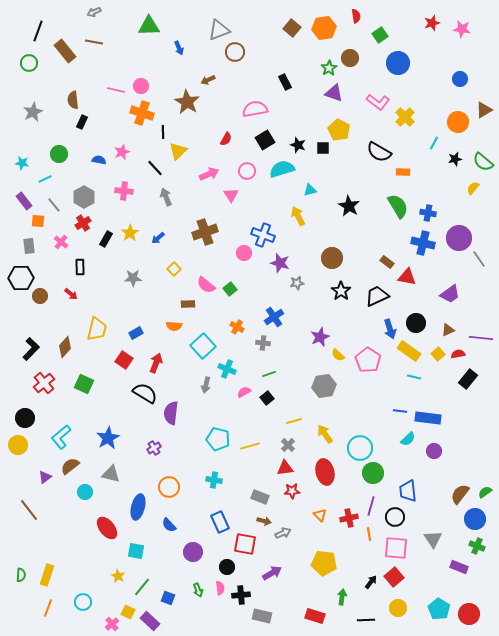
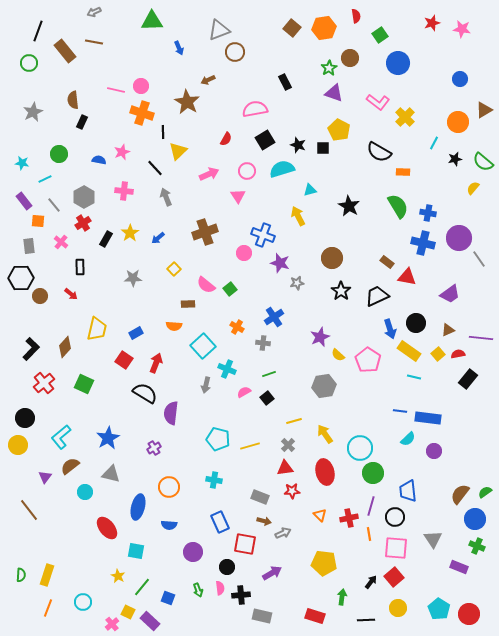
green triangle at (149, 26): moved 3 px right, 5 px up
pink triangle at (231, 195): moved 7 px right, 1 px down
purple triangle at (45, 477): rotated 16 degrees counterclockwise
blue semicircle at (169, 525): rotated 42 degrees counterclockwise
